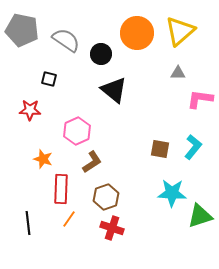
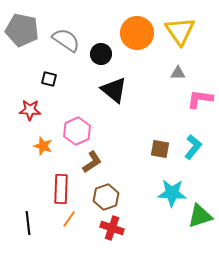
yellow triangle: rotated 24 degrees counterclockwise
orange star: moved 13 px up
